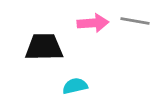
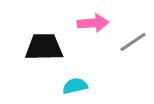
gray line: moved 2 px left, 21 px down; rotated 44 degrees counterclockwise
